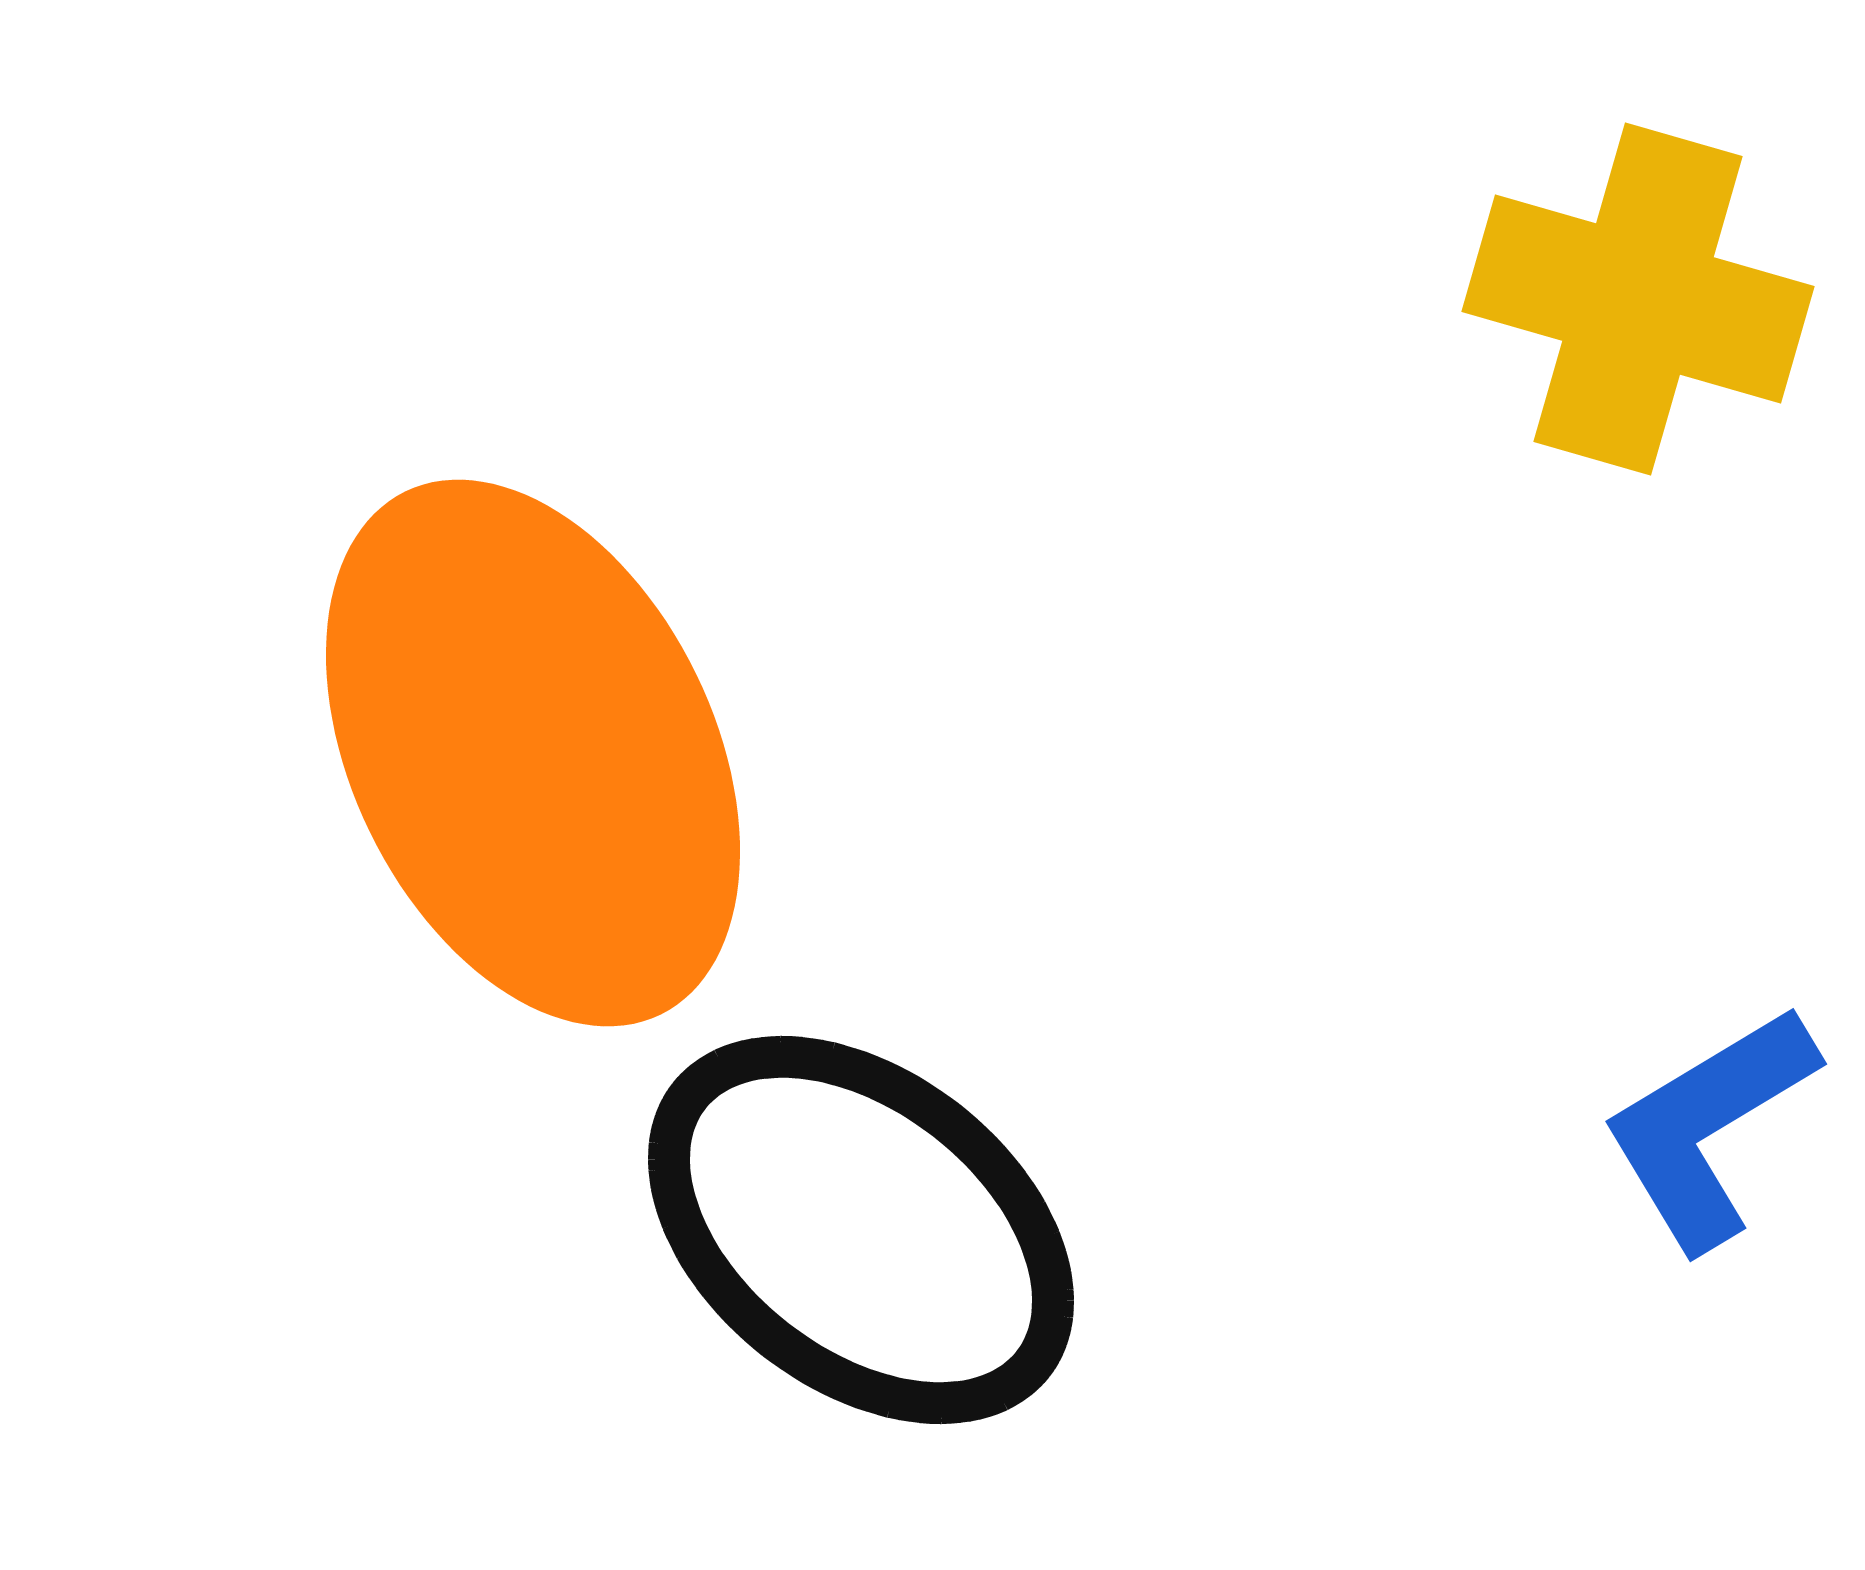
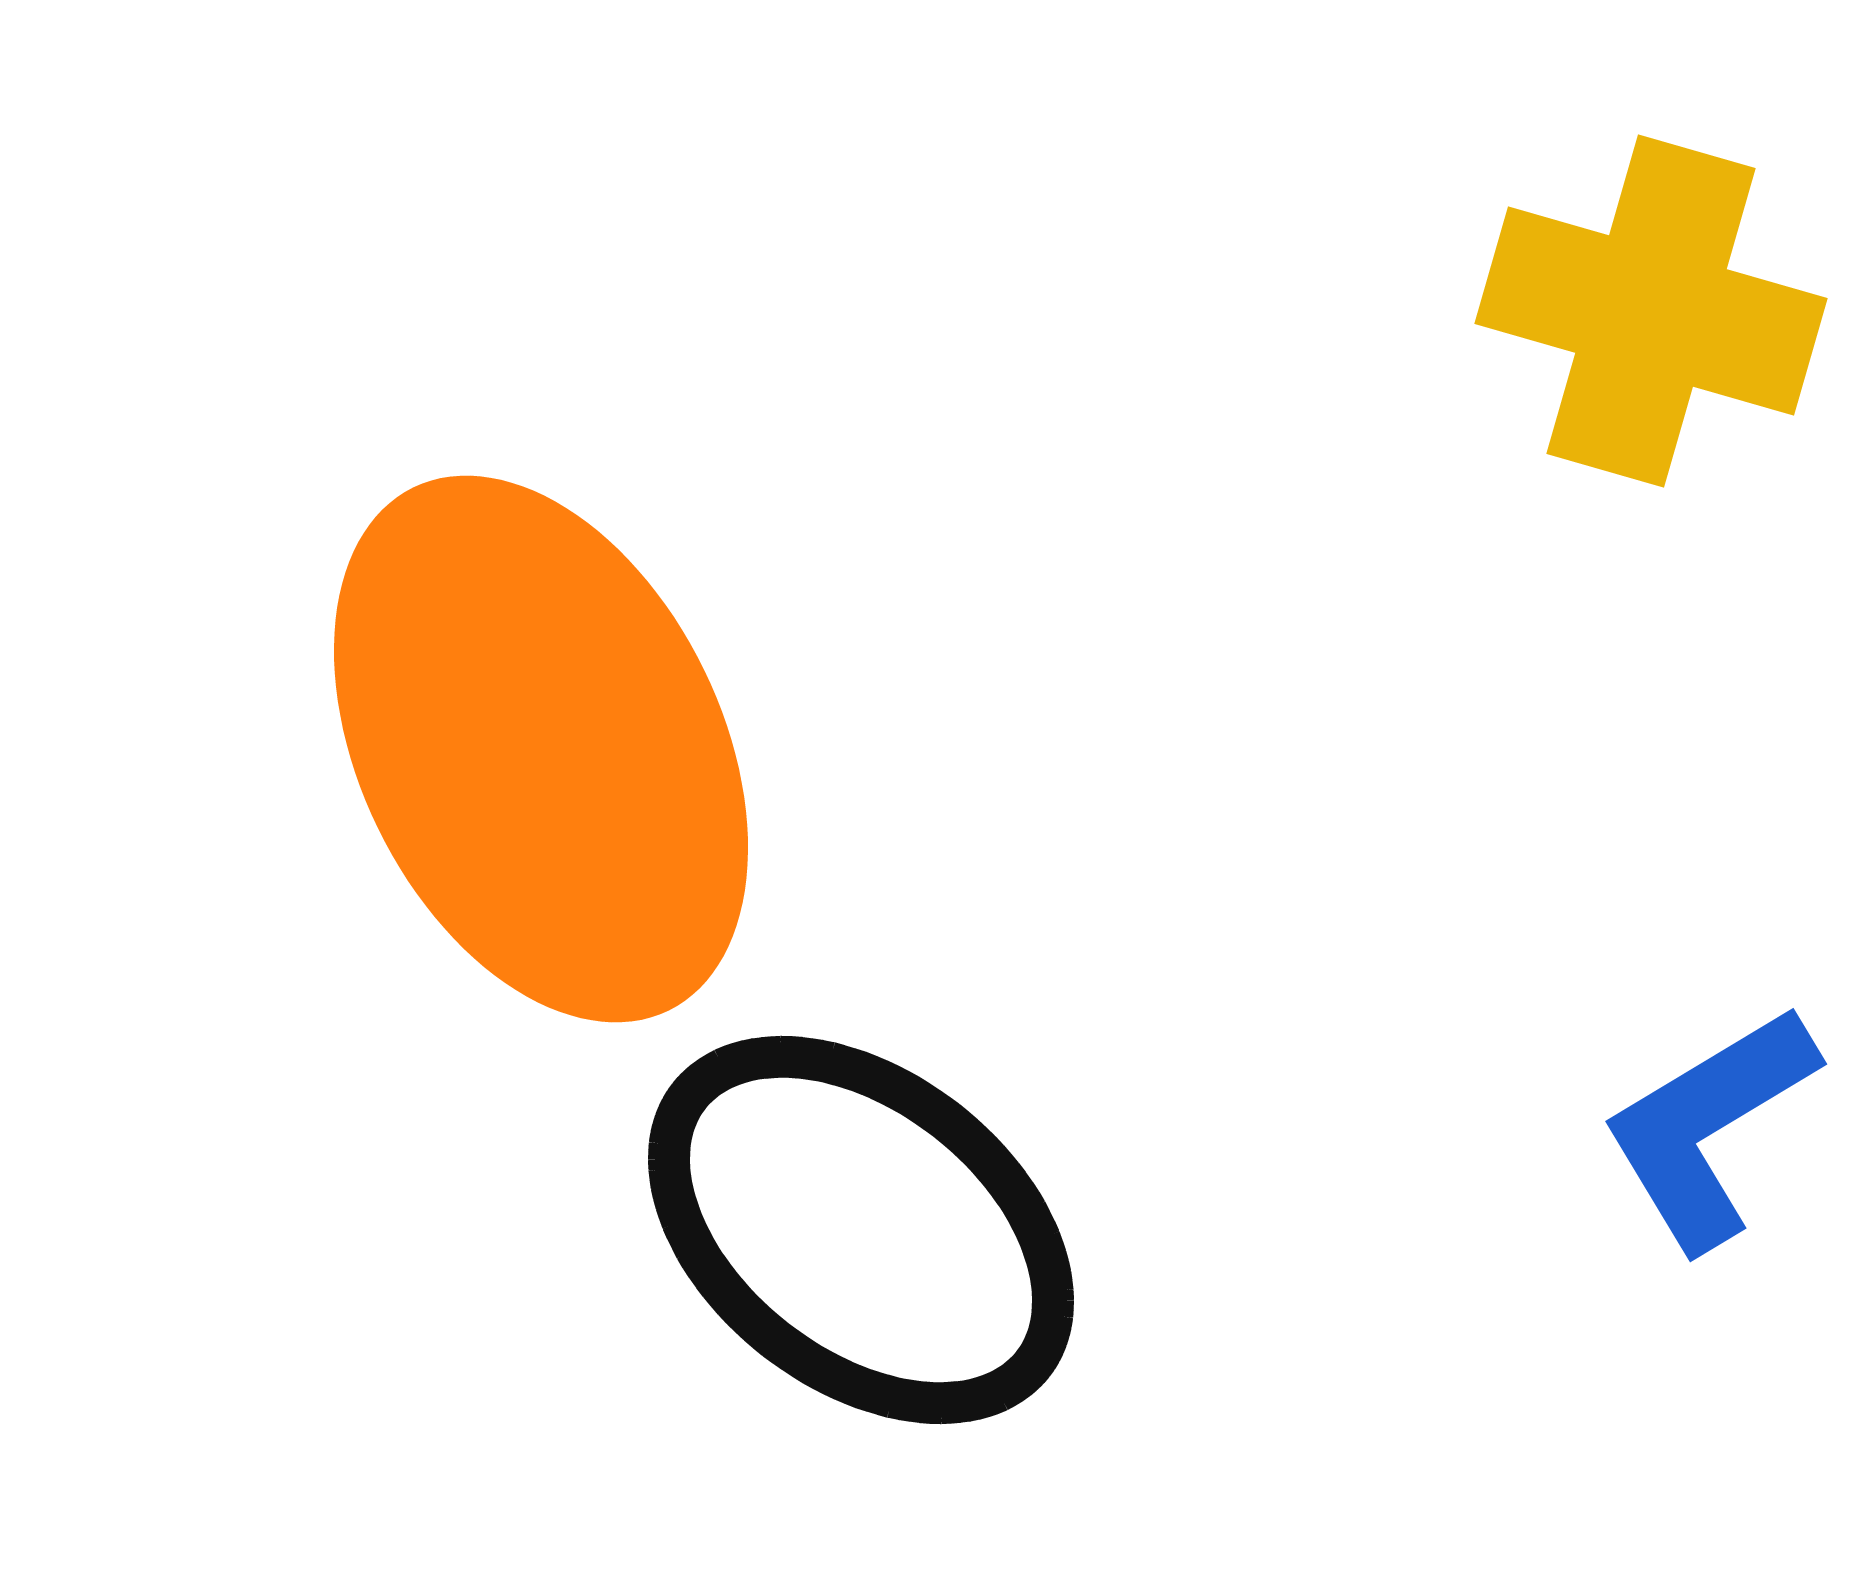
yellow cross: moved 13 px right, 12 px down
orange ellipse: moved 8 px right, 4 px up
